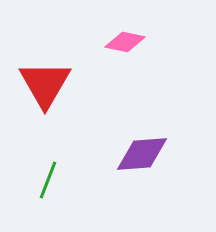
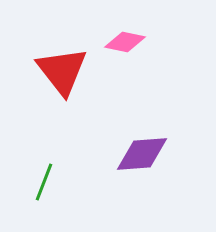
red triangle: moved 17 px right, 13 px up; rotated 8 degrees counterclockwise
green line: moved 4 px left, 2 px down
